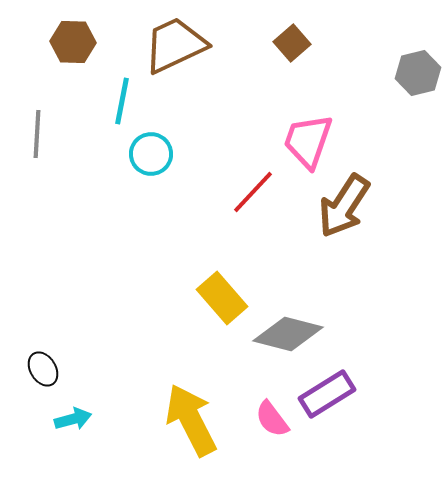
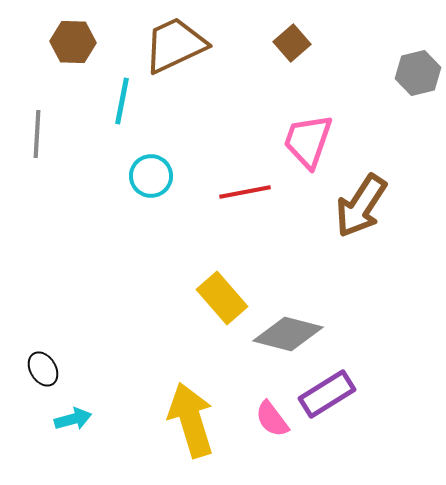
cyan circle: moved 22 px down
red line: moved 8 px left; rotated 36 degrees clockwise
brown arrow: moved 17 px right
yellow arrow: rotated 10 degrees clockwise
